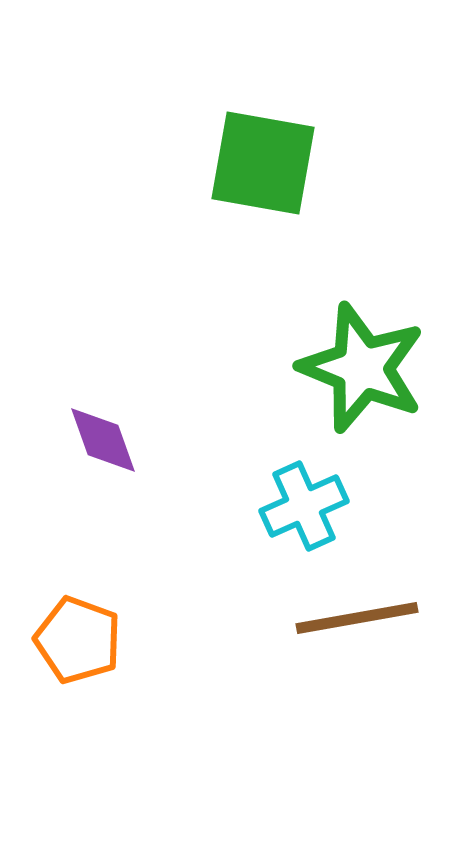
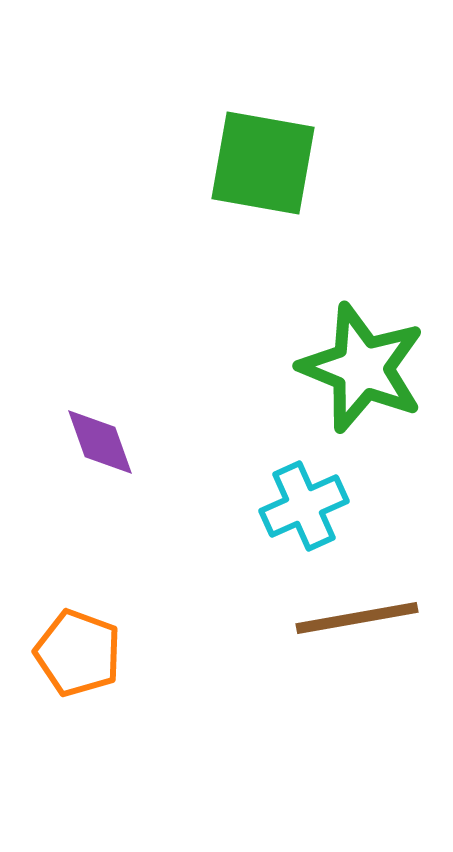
purple diamond: moved 3 px left, 2 px down
orange pentagon: moved 13 px down
